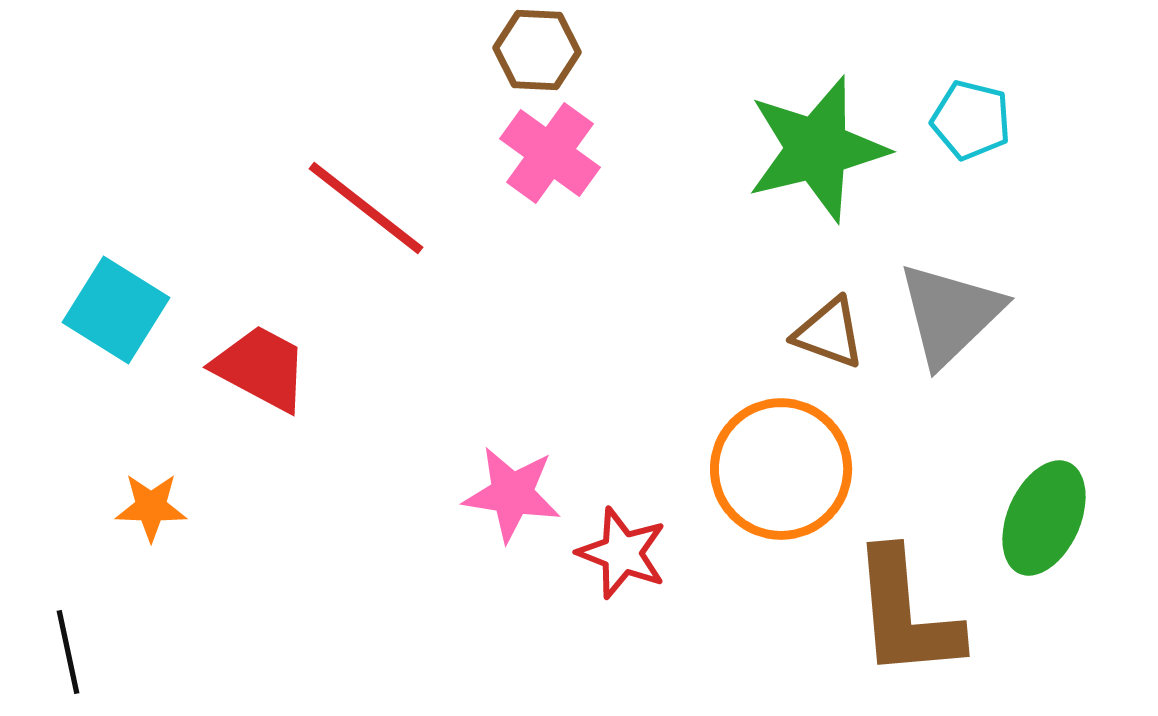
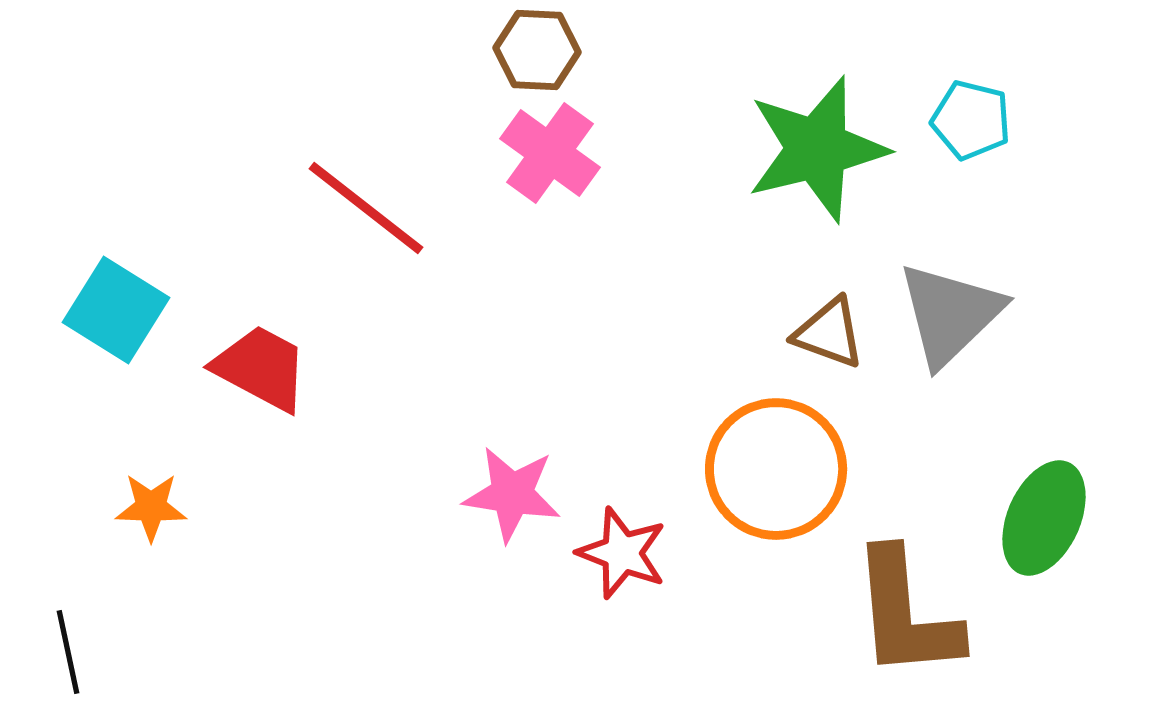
orange circle: moved 5 px left
